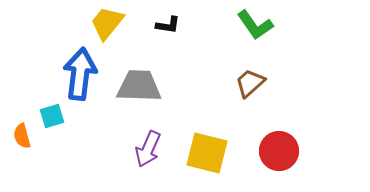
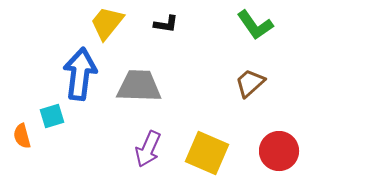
black L-shape: moved 2 px left, 1 px up
yellow square: rotated 9 degrees clockwise
